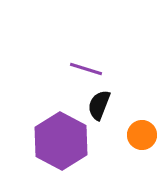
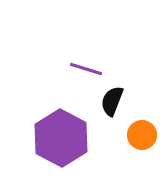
black semicircle: moved 13 px right, 4 px up
purple hexagon: moved 3 px up
